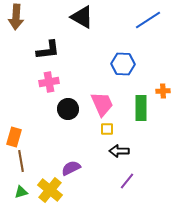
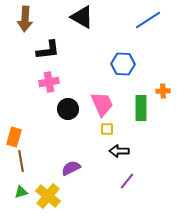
brown arrow: moved 9 px right, 2 px down
yellow cross: moved 2 px left, 6 px down
